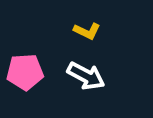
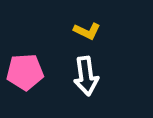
white arrow: rotated 54 degrees clockwise
